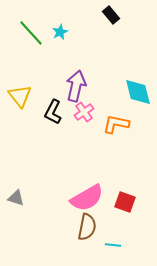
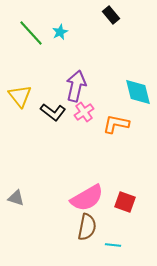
black L-shape: rotated 80 degrees counterclockwise
